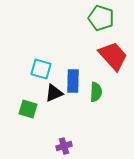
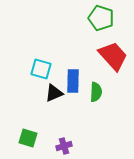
green square: moved 29 px down
